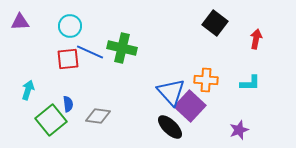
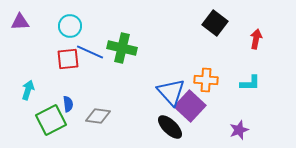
green square: rotated 12 degrees clockwise
